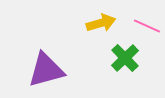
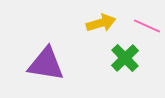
purple triangle: moved 6 px up; rotated 24 degrees clockwise
